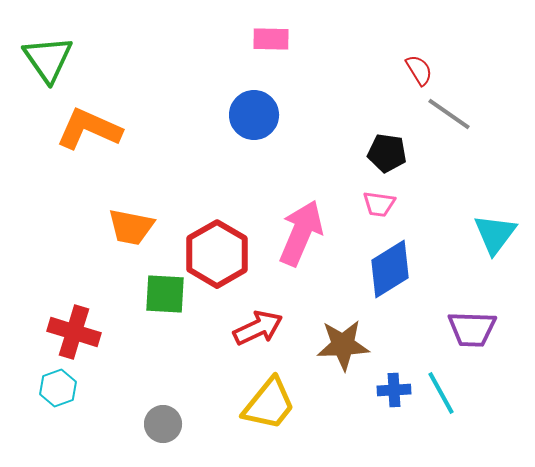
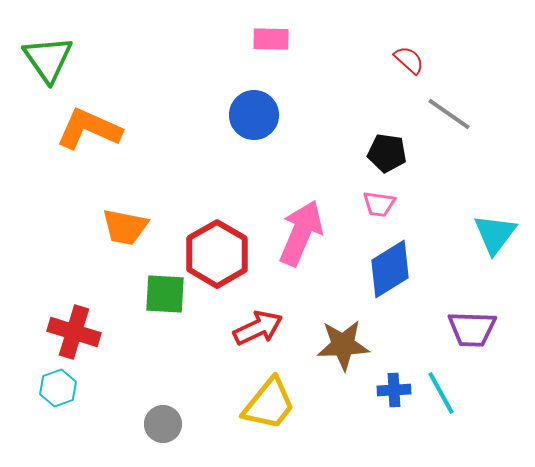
red semicircle: moved 10 px left, 10 px up; rotated 16 degrees counterclockwise
orange trapezoid: moved 6 px left
